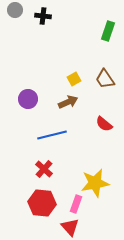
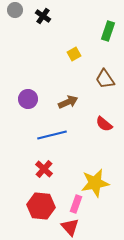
black cross: rotated 28 degrees clockwise
yellow square: moved 25 px up
red hexagon: moved 1 px left, 3 px down
